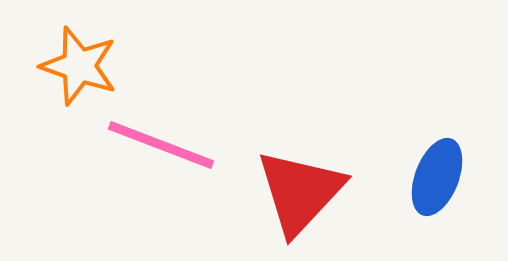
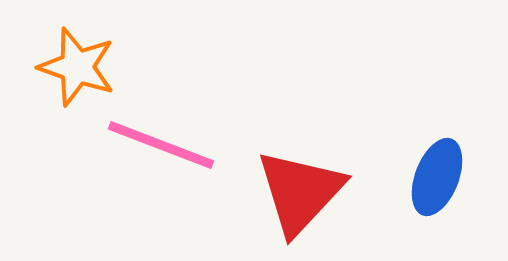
orange star: moved 2 px left, 1 px down
